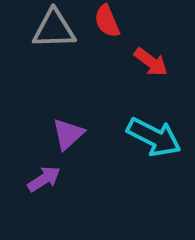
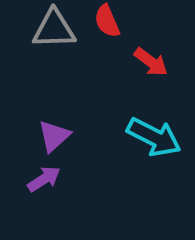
purple triangle: moved 14 px left, 2 px down
